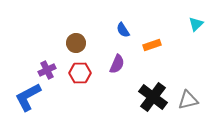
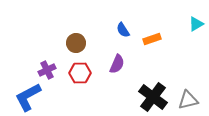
cyan triangle: rotated 14 degrees clockwise
orange rectangle: moved 6 px up
